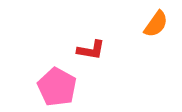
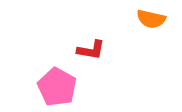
orange semicircle: moved 5 px left, 5 px up; rotated 68 degrees clockwise
